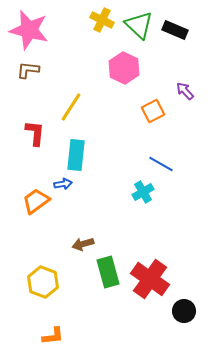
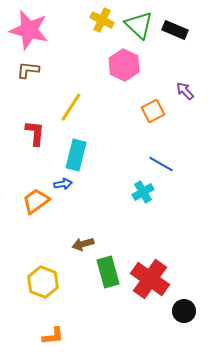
pink hexagon: moved 3 px up
cyan rectangle: rotated 8 degrees clockwise
